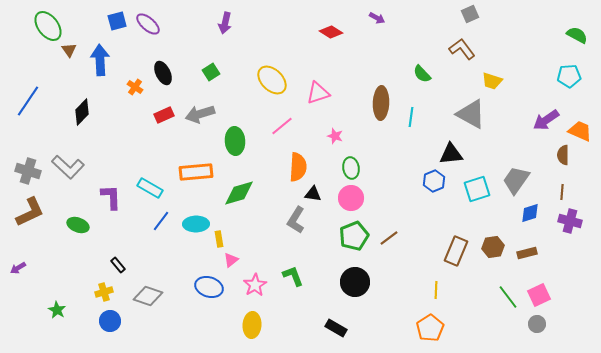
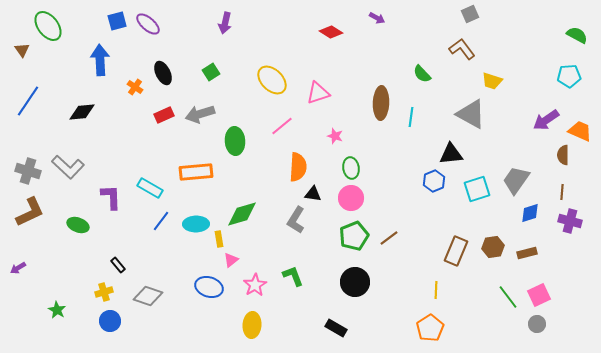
brown triangle at (69, 50): moved 47 px left
black diamond at (82, 112): rotated 40 degrees clockwise
green diamond at (239, 193): moved 3 px right, 21 px down
